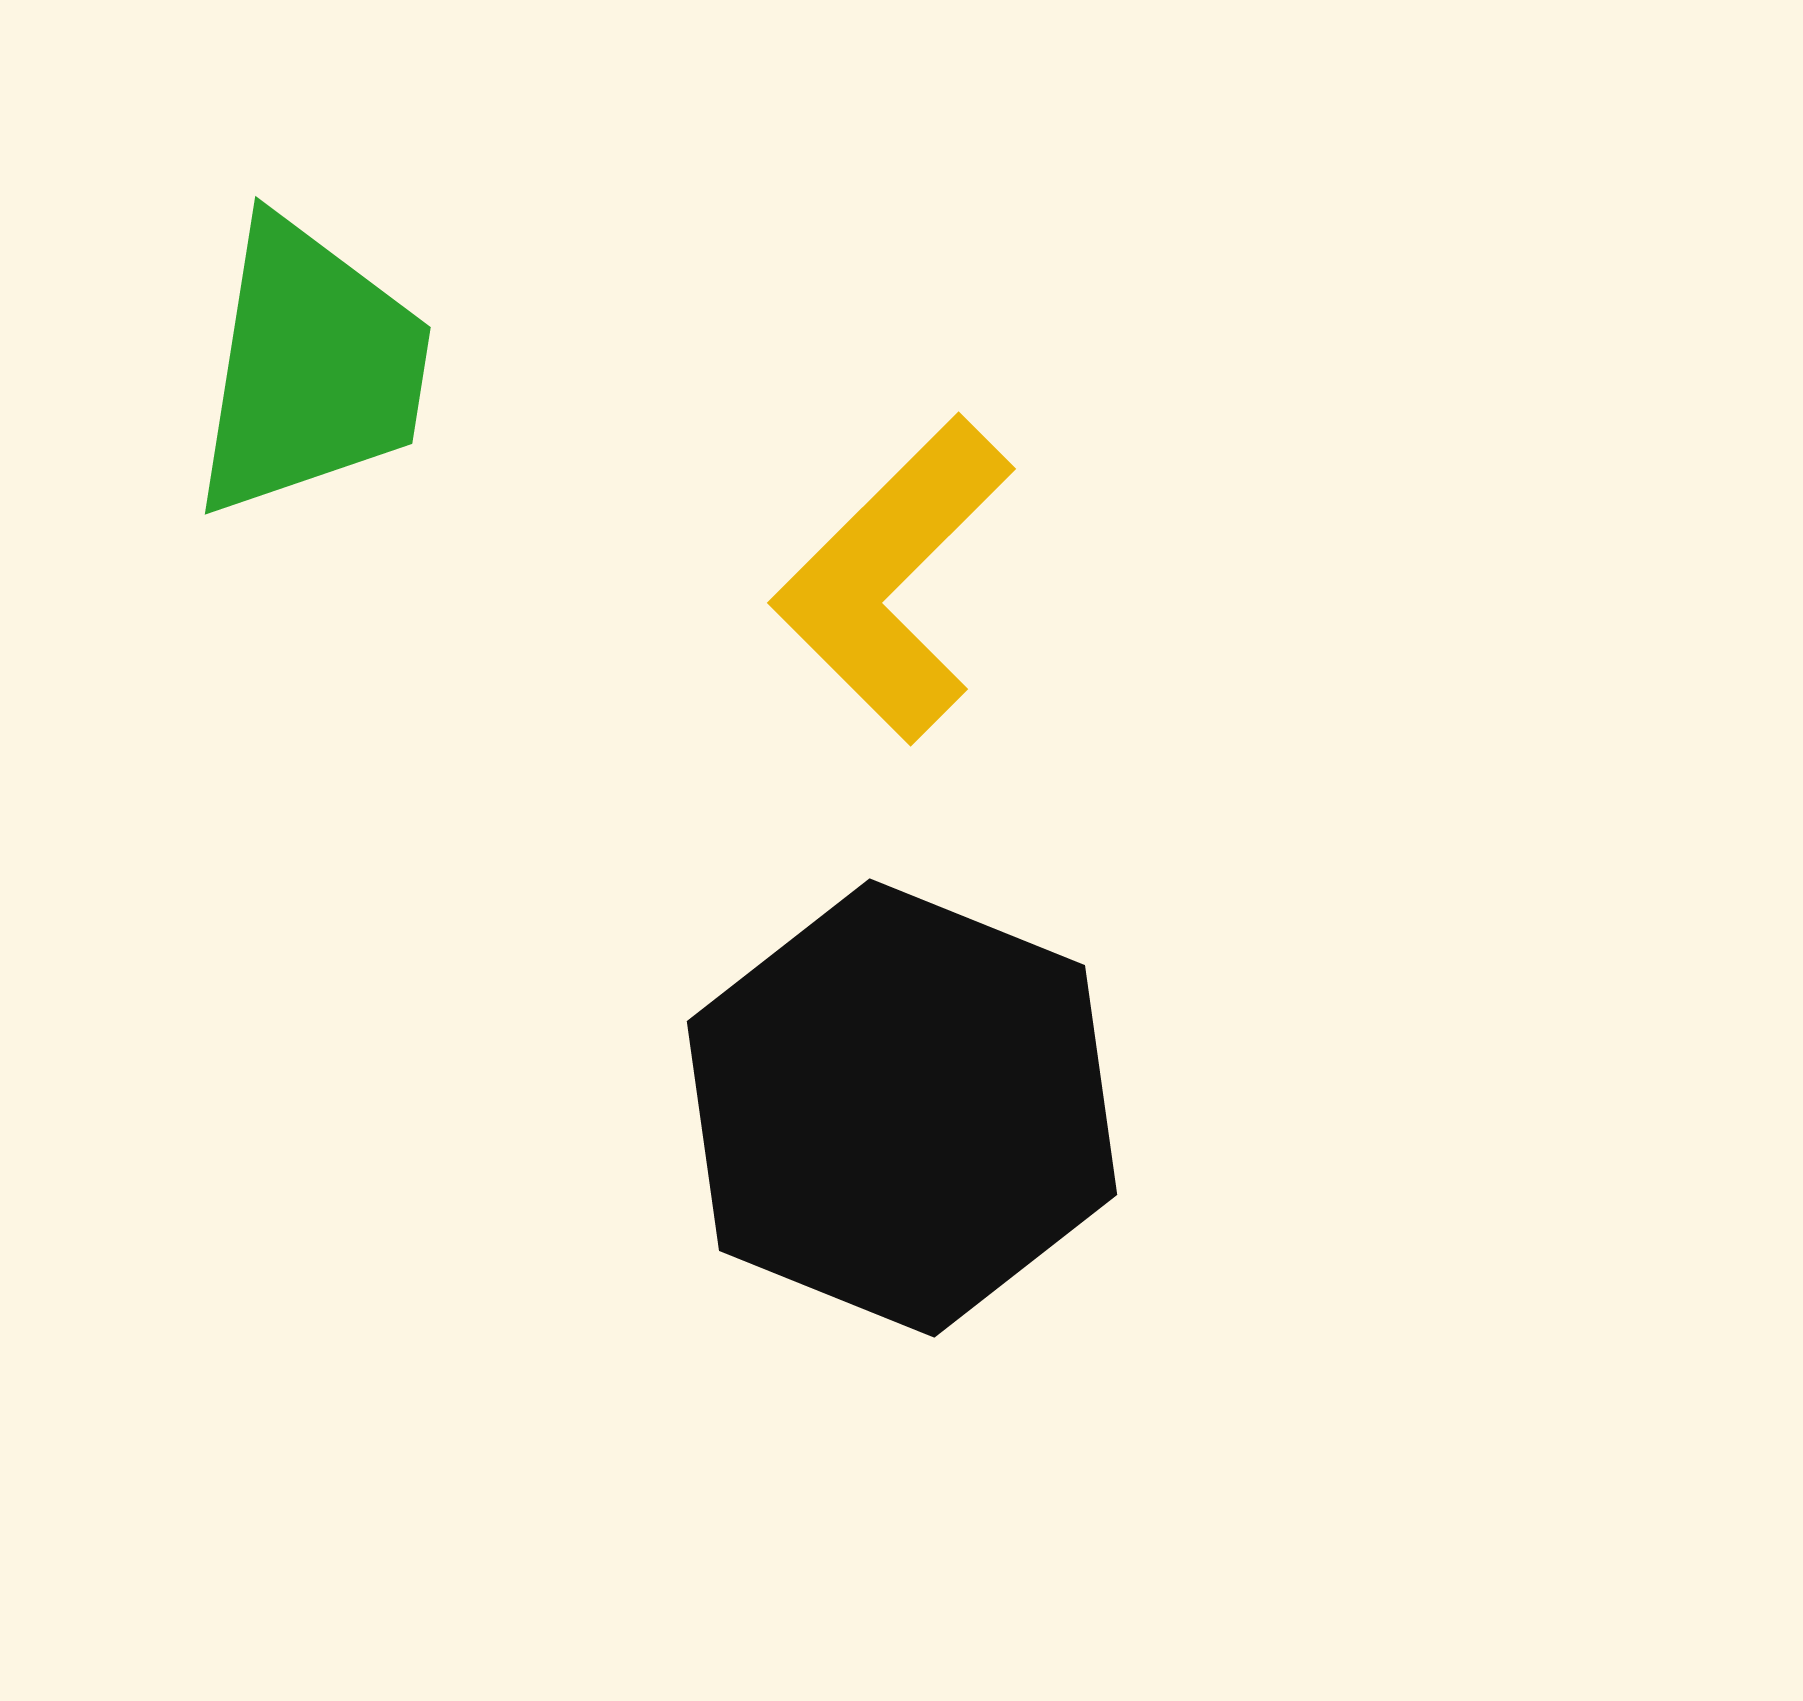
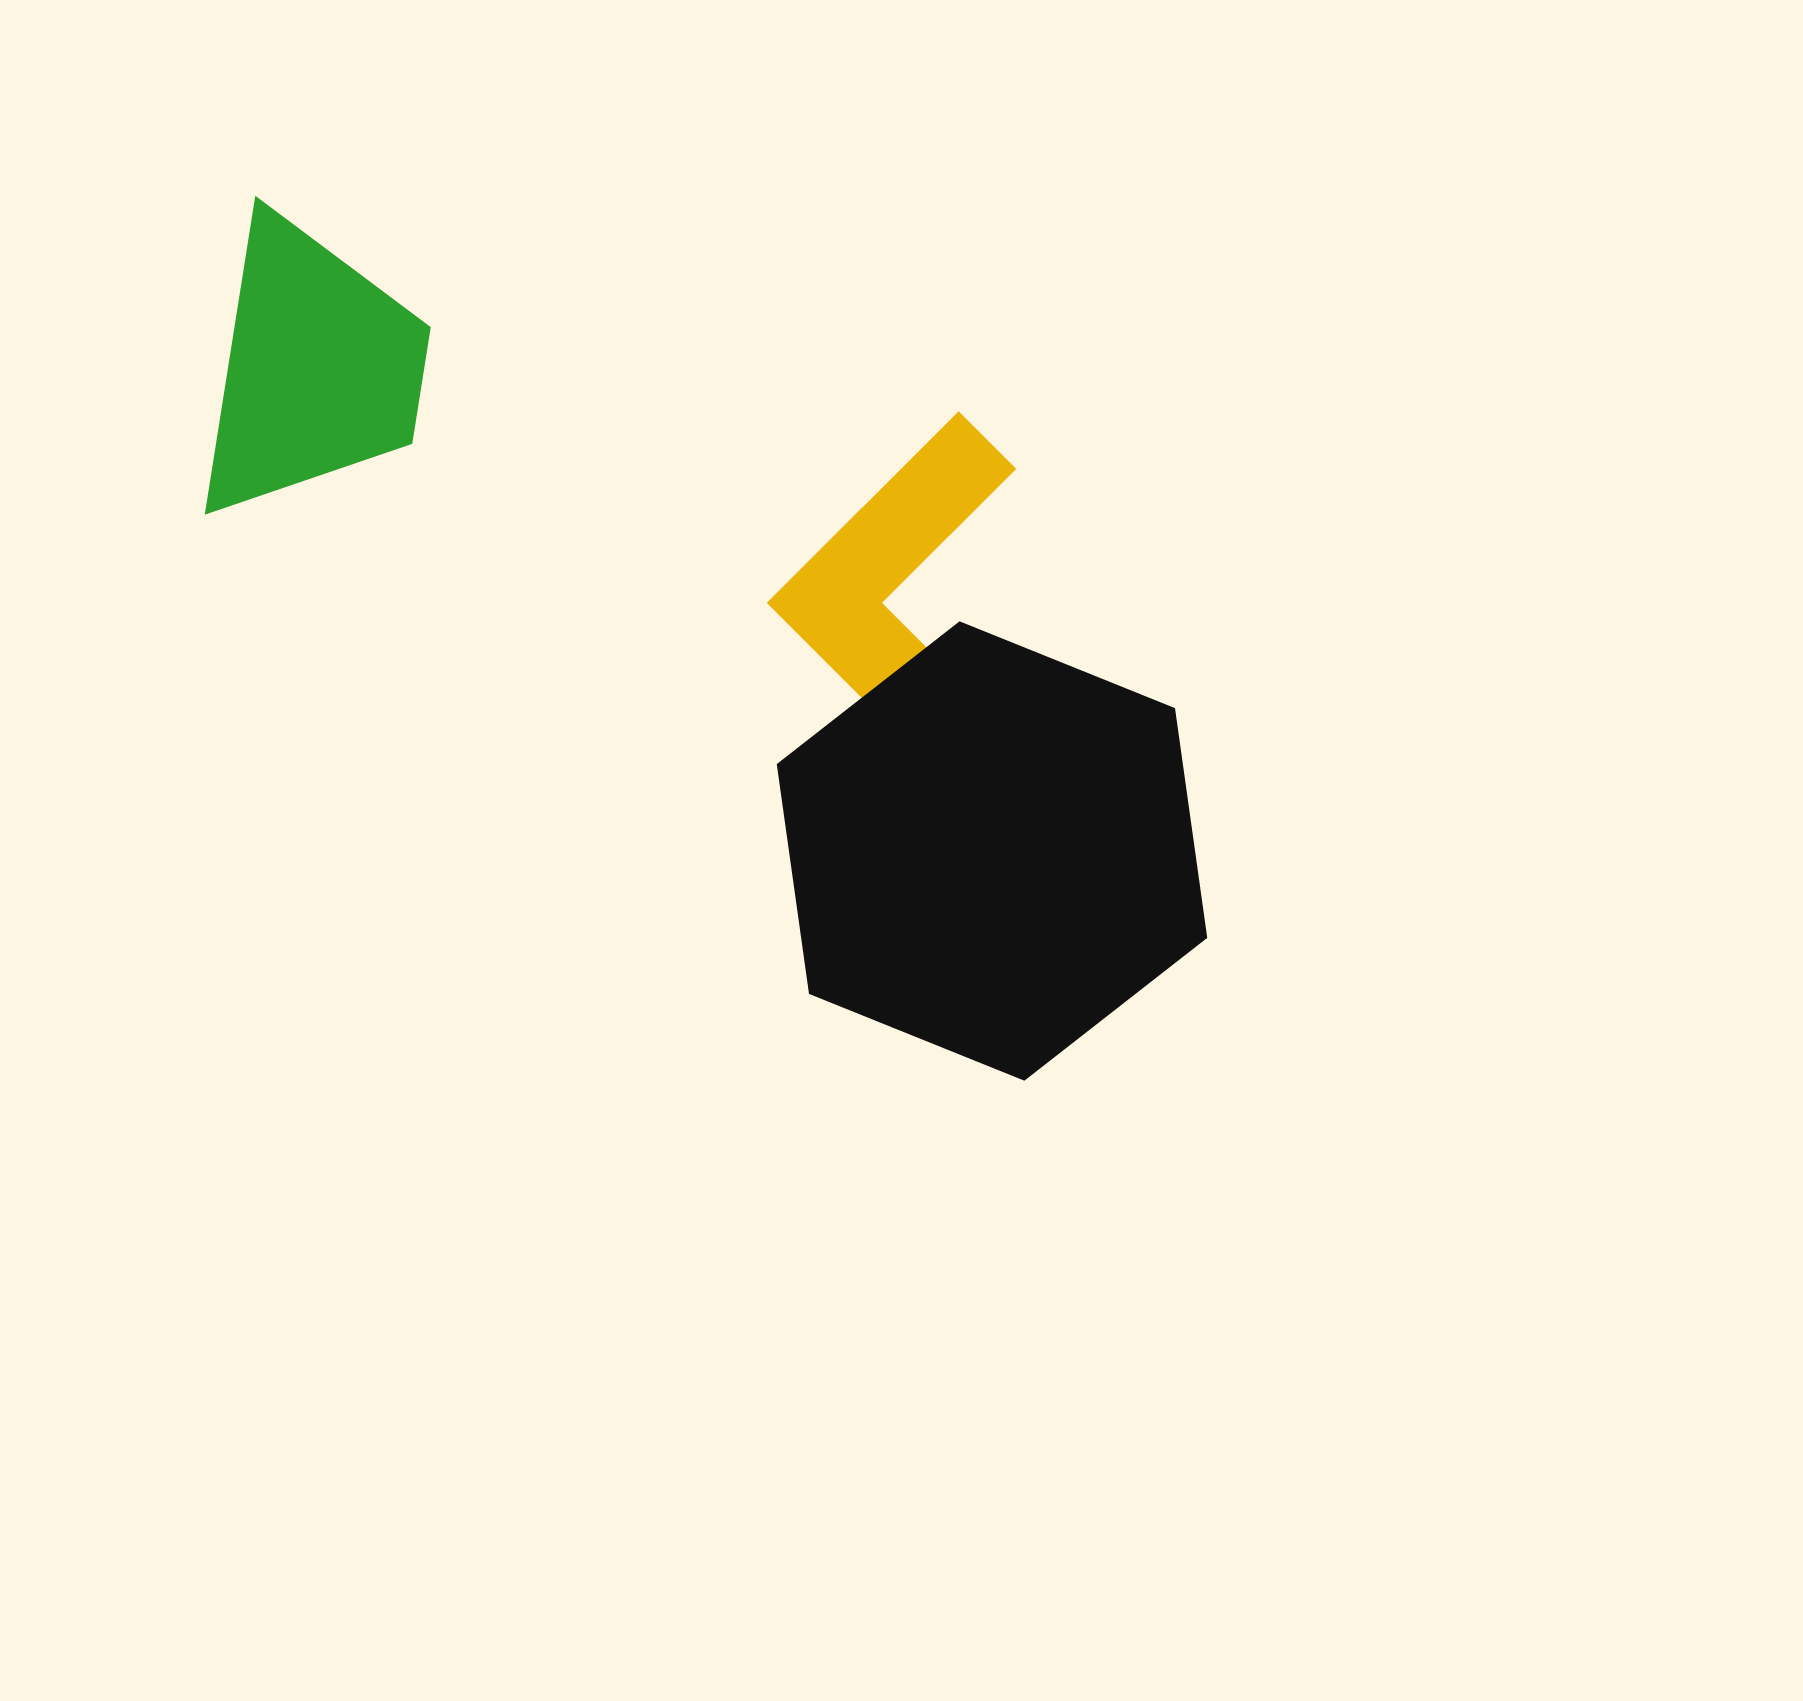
black hexagon: moved 90 px right, 257 px up
